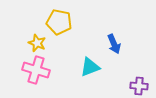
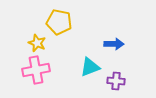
blue arrow: rotated 66 degrees counterclockwise
pink cross: rotated 28 degrees counterclockwise
purple cross: moved 23 px left, 5 px up
